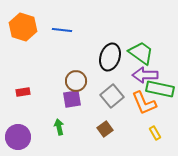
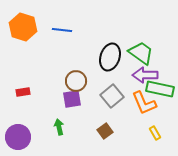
brown square: moved 2 px down
